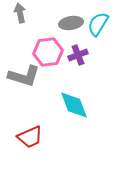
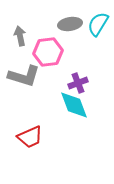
gray arrow: moved 23 px down
gray ellipse: moved 1 px left, 1 px down
purple cross: moved 28 px down
